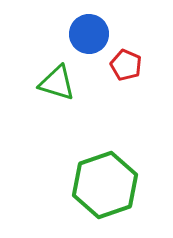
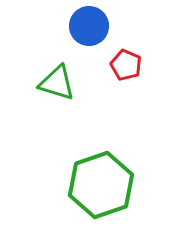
blue circle: moved 8 px up
green hexagon: moved 4 px left
